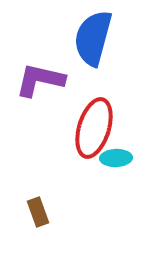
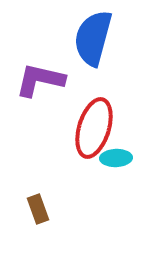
brown rectangle: moved 3 px up
